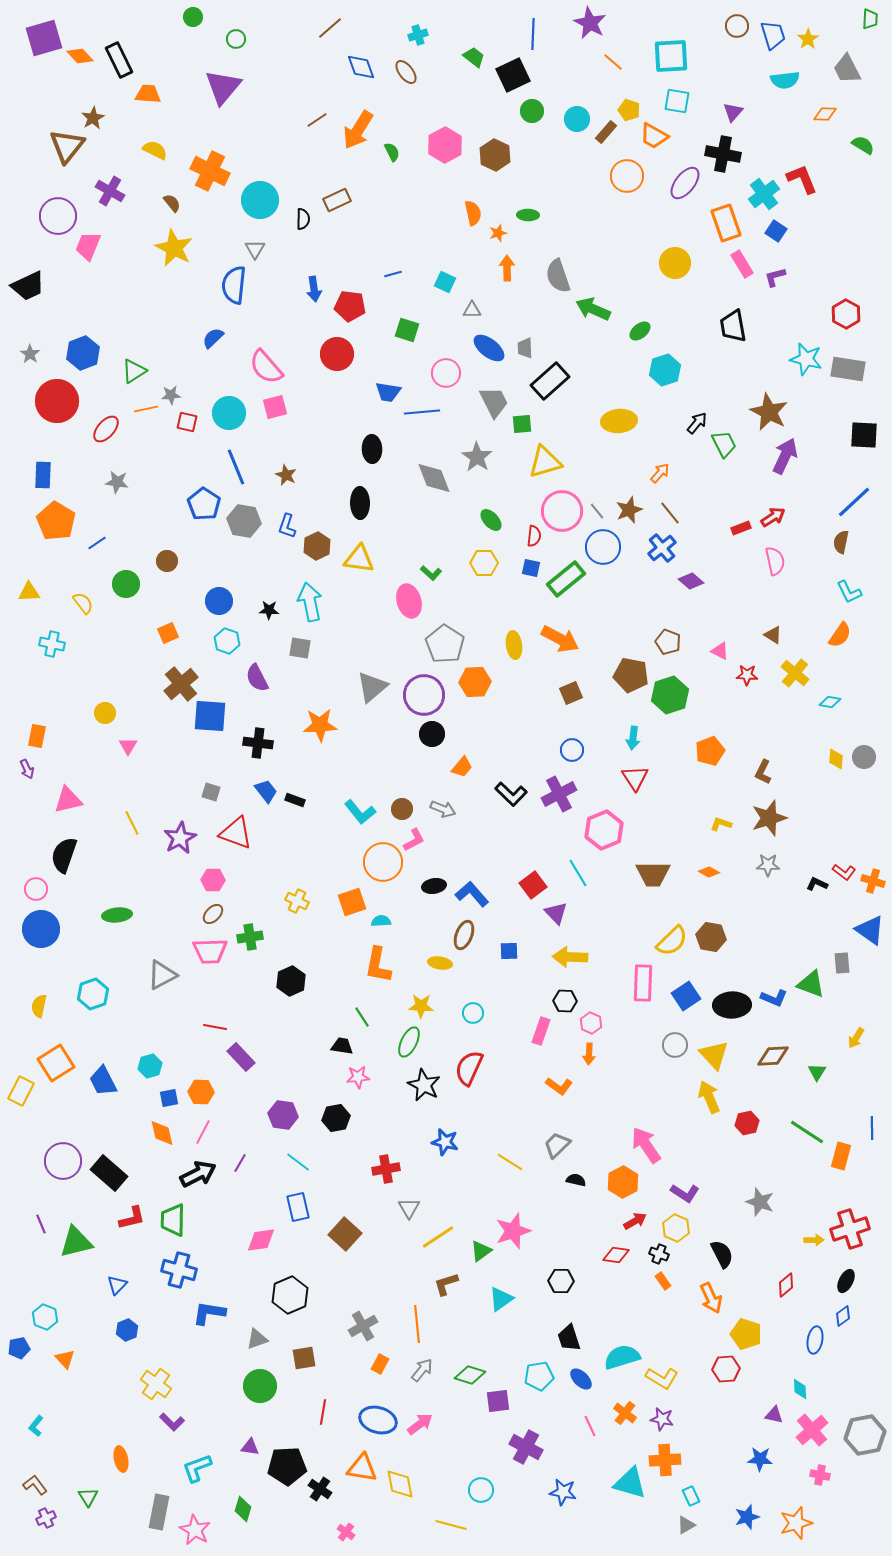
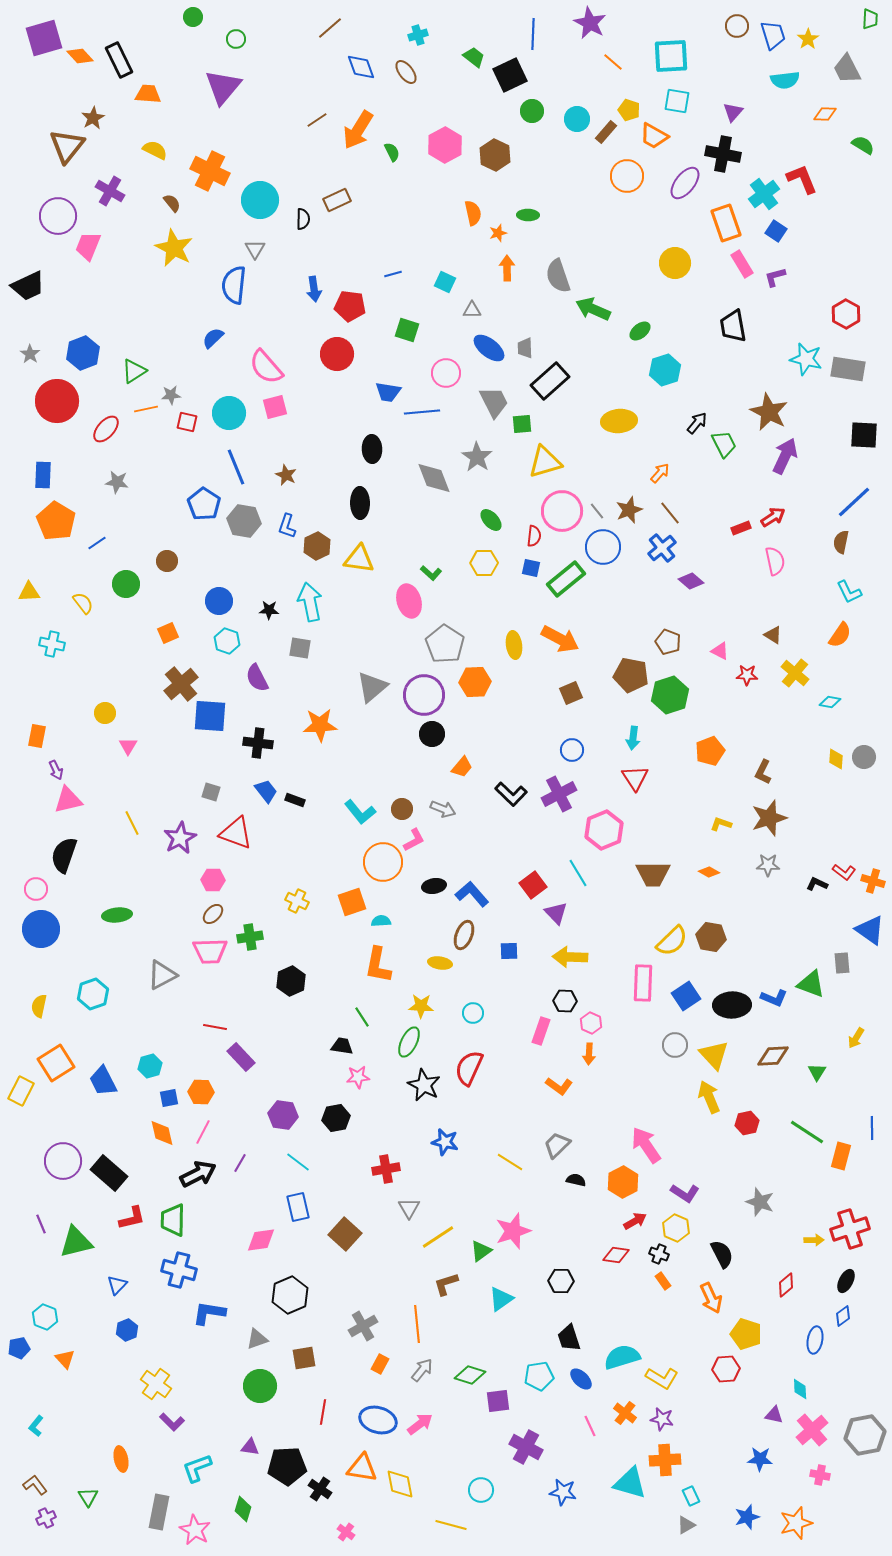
black square at (513, 75): moved 3 px left
purple arrow at (27, 769): moved 29 px right, 1 px down
